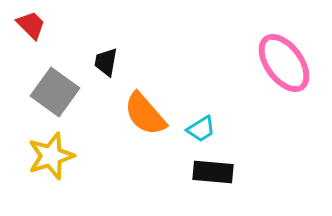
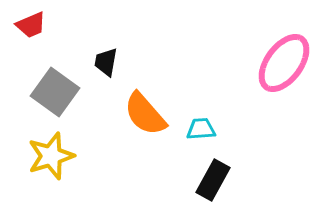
red trapezoid: rotated 112 degrees clockwise
pink ellipse: rotated 72 degrees clockwise
cyan trapezoid: rotated 152 degrees counterclockwise
black rectangle: moved 8 px down; rotated 66 degrees counterclockwise
